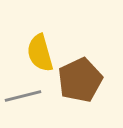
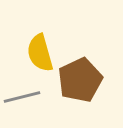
gray line: moved 1 px left, 1 px down
